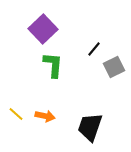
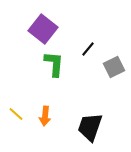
purple square: rotated 8 degrees counterclockwise
black line: moved 6 px left
green L-shape: moved 1 px right, 1 px up
orange arrow: rotated 84 degrees clockwise
